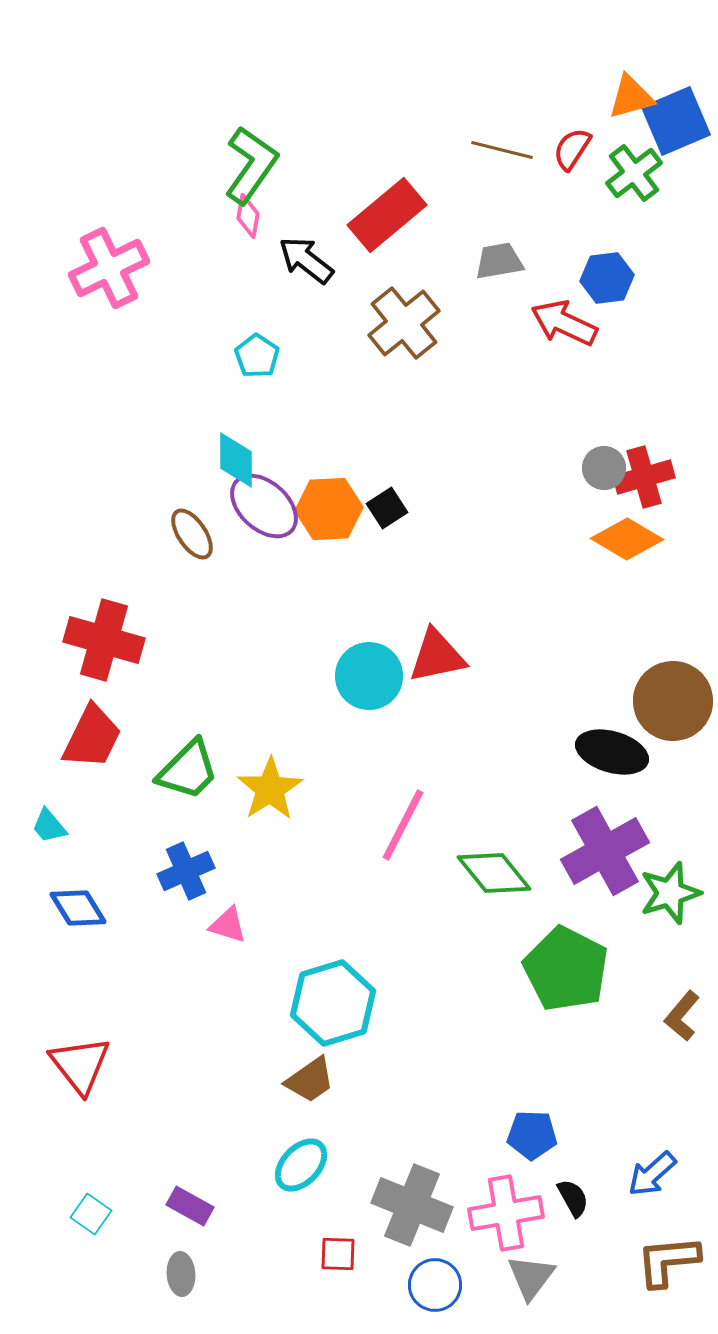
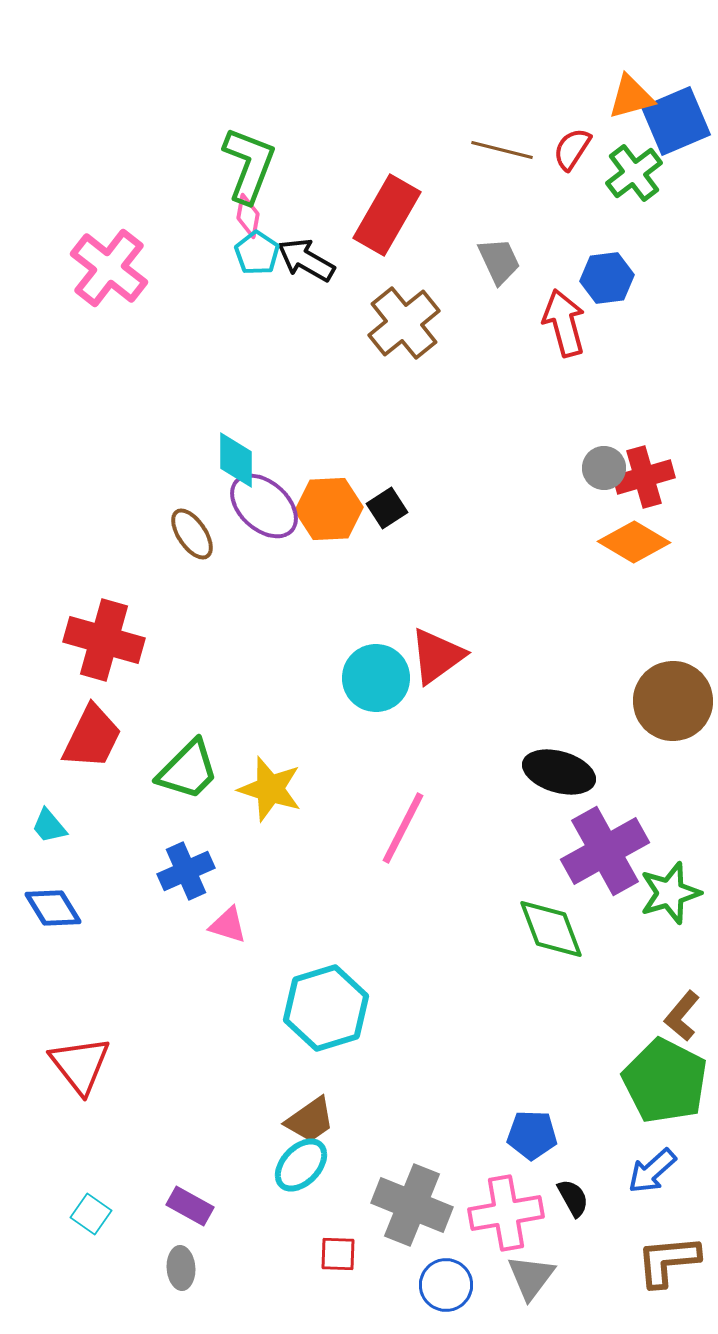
green L-shape at (251, 165): moved 2 px left; rotated 14 degrees counterclockwise
red rectangle at (387, 215): rotated 20 degrees counterclockwise
black arrow at (306, 260): rotated 8 degrees counterclockwise
gray trapezoid at (499, 261): rotated 75 degrees clockwise
pink cross at (109, 268): rotated 26 degrees counterclockwise
red arrow at (564, 323): rotated 50 degrees clockwise
cyan pentagon at (257, 356): moved 103 px up
orange diamond at (627, 539): moved 7 px right, 3 px down
red triangle at (437, 656): rotated 24 degrees counterclockwise
cyan circle at (369, 676): moved 7 px right, 2 px down
black ellipse at (612, 752): moved 53 px left, 20 px down
yellow star at (270, 789): rotated 22 degrees counterclockwise
pink line at (403, 825): moved 3 px down
green diamond at (494, 873): moved 57 px right, 56 px down; rotated 18 degrees clockwise
blue diamond at (78, 908): moved 25 px left
green pentagon at (566, 969): moved 99 px right, 112 px down
cyan hexagon at (333, 1003): moved 7 px left, 5 px down
brown trapezoid at (310, 1080): moved 40 px down
blue arrow at (652, 1174): moved 3 px up
gray ellipse at (181, 1274): moved 6 px up
blue circle at (435, 1285): moved 11 px right
